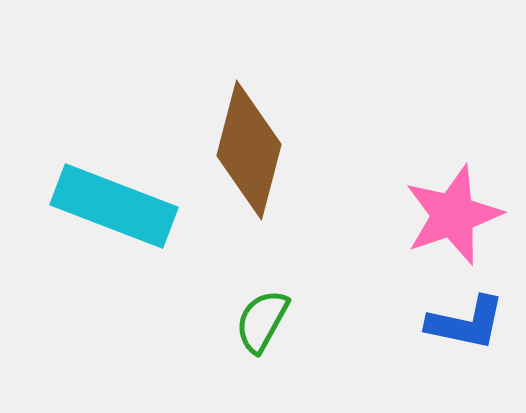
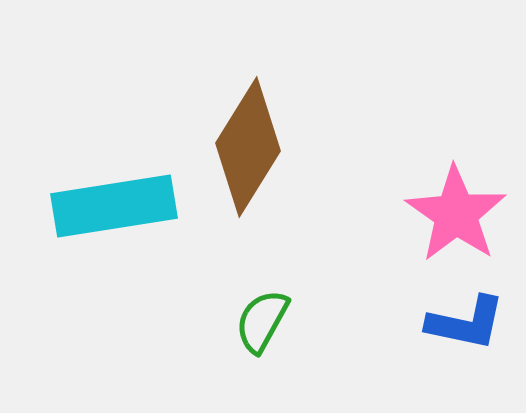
brown diamond: moved 1 px left, 3 px up; rotated 17 degrees clockwise
cyan rectangle: rotated 30 degrees counterclockwise
pink star: moved 3 px right, 1 px up; rotated 18 degrees counterclockwise
